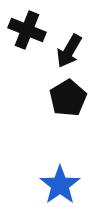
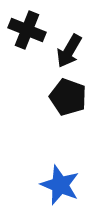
black pentagon: moved 1 px up; rotated 21 degrees counterclockwise
blue star: rotated 15 degrees counterclockwise
